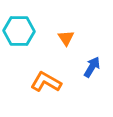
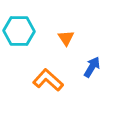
orange L-shape: moved 2 px right, 2 px up; rotated 12 degrees clockwise
